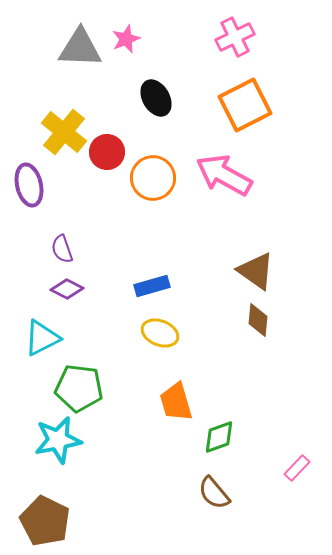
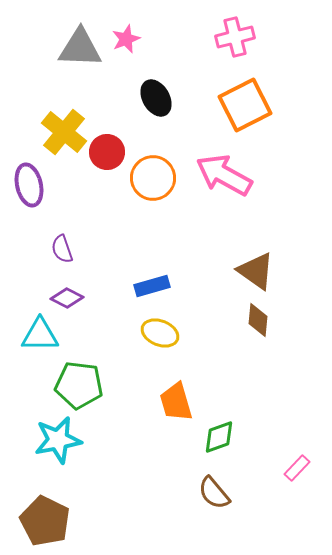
pink cross: rotated 12 degrees clockwise
purple diamond: moved 9 px down
cyan triangle: moved 2 px left, 3 px up; rotated 27 degrees clockwise
green pentagon: moved 3 px up
